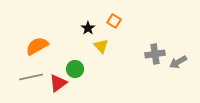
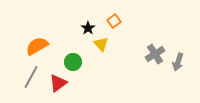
orange square: rotated 24 degrees clockwise
yellow triangle: moved 2 px up
gray cross: rotated 24 degrees counterclockwise
gray arrow: rotated 42 degrees counterclockwise
green circle: moved 2 px left, 7 px up
gray line: rotated 50 degrees counterclockwise
